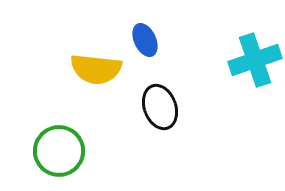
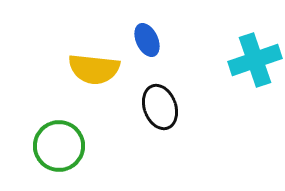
blue ellipse: moved 2 px right
yellow semicircle: moved 2 px left
green circle: moved 5 px up
